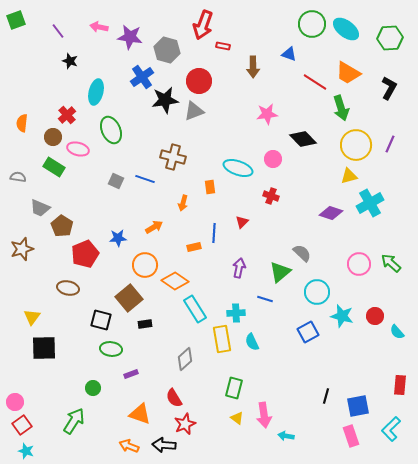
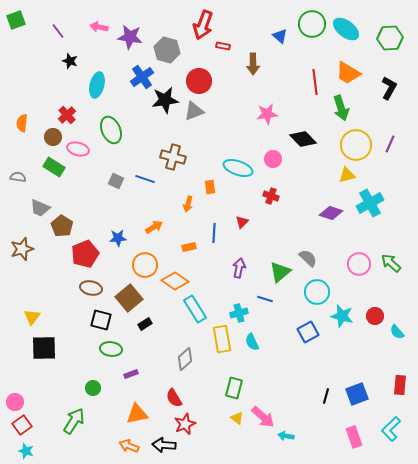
blue triangle at (289, 54): moved 9 px left, 18 px up; rotated 21 degrees clockwise
brown arrow at (253, 67): moved 3 px up
red line at (315, 82): rotated 50 degrees clockwise
cyan ellipse at (96, 92): moved 1 px right, 7 px up
yellow triangle at (349, 176): moved 2 px left, 1 px up
orange arrow at (183, 203): moved 5 px right, 1 px down
orange rectangle at (194, 247): moved 5 px left
gray semicircle at (302, 253): moved 6 px right, 5 px down
brown ellipse at (68, 288): moved 23 px right
cyan cross at (236, 313): moved 3 px right; rotated 12 degrees counterclockwise
black rectangle at (145, 324): rotated 24 degrees counterclockwise
blue square at (358, 406): moved 1 px left, 12 px up; rotated 10 degrees counterclockwise
orange triangle at (140, 414): moved 3 px left; rotated 30 degrees counterclockwise
pink arrow at (264, 415): moved 1 px left, 2 px down; rotated 40 degrees counterclockwise
pink rectangle at (351, 436): moved 3 px right, 1 px down
